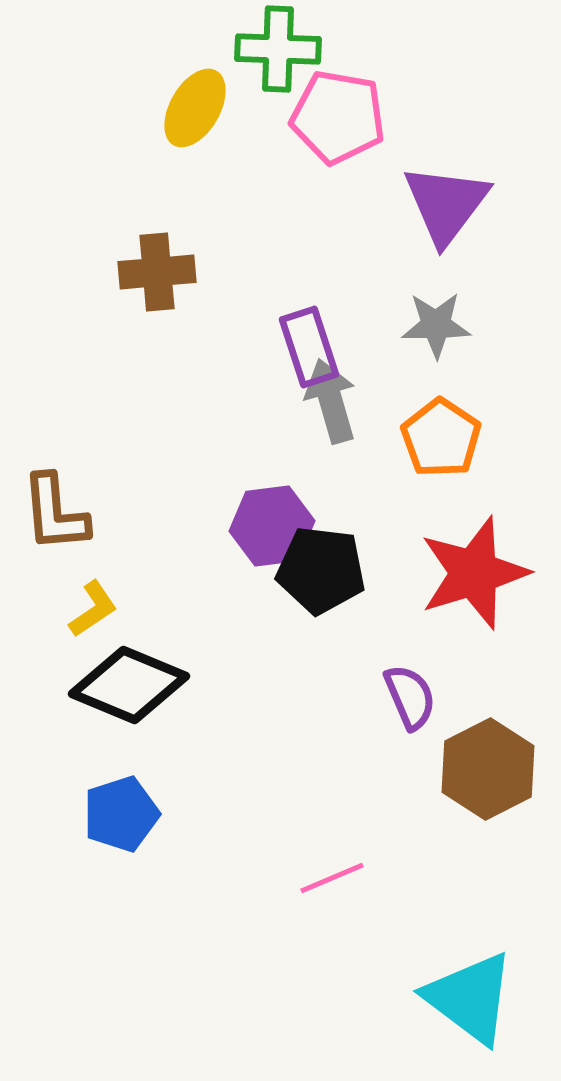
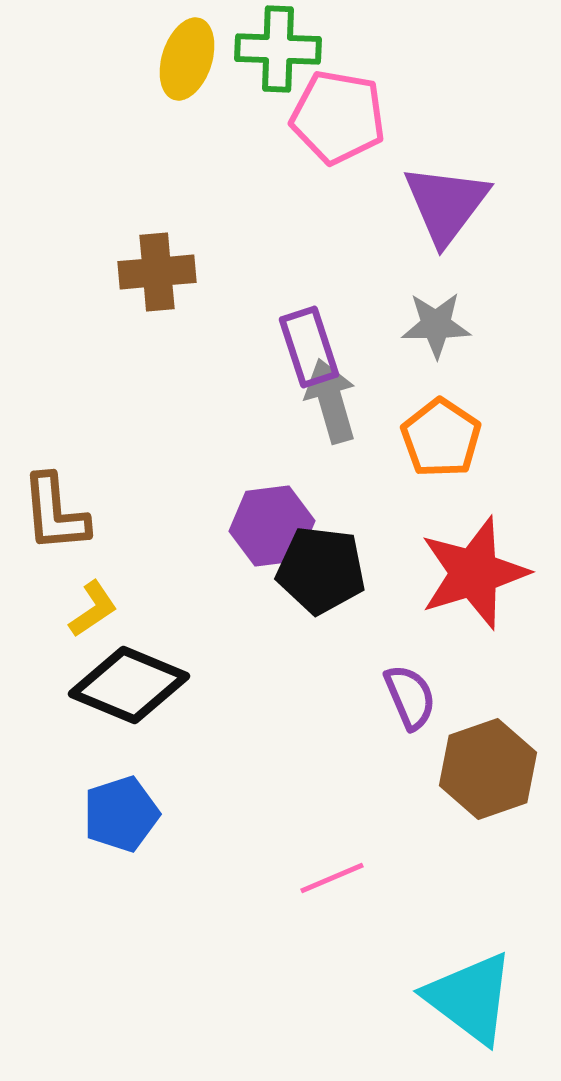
yellow ellipse: moved 8 px left, 49 px up; rotated 12 degrees counterclockwise
brown hexagon: rotated 8 degrees clockwise
